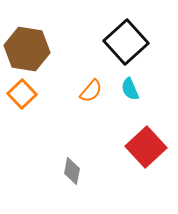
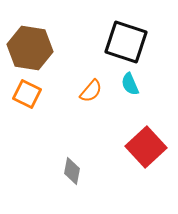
black square: rotated 30 degrees counterclockwise
brown hexagon: moved 3 px right, 1 px up
cyan semicircle: moved 5 px up
orange square: moved 5 px right; rotated 20 degrees counterclockwise
